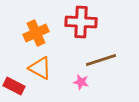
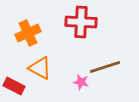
orange cross: moved 8 px left
brown line: moved 4 px right, 7 px down
